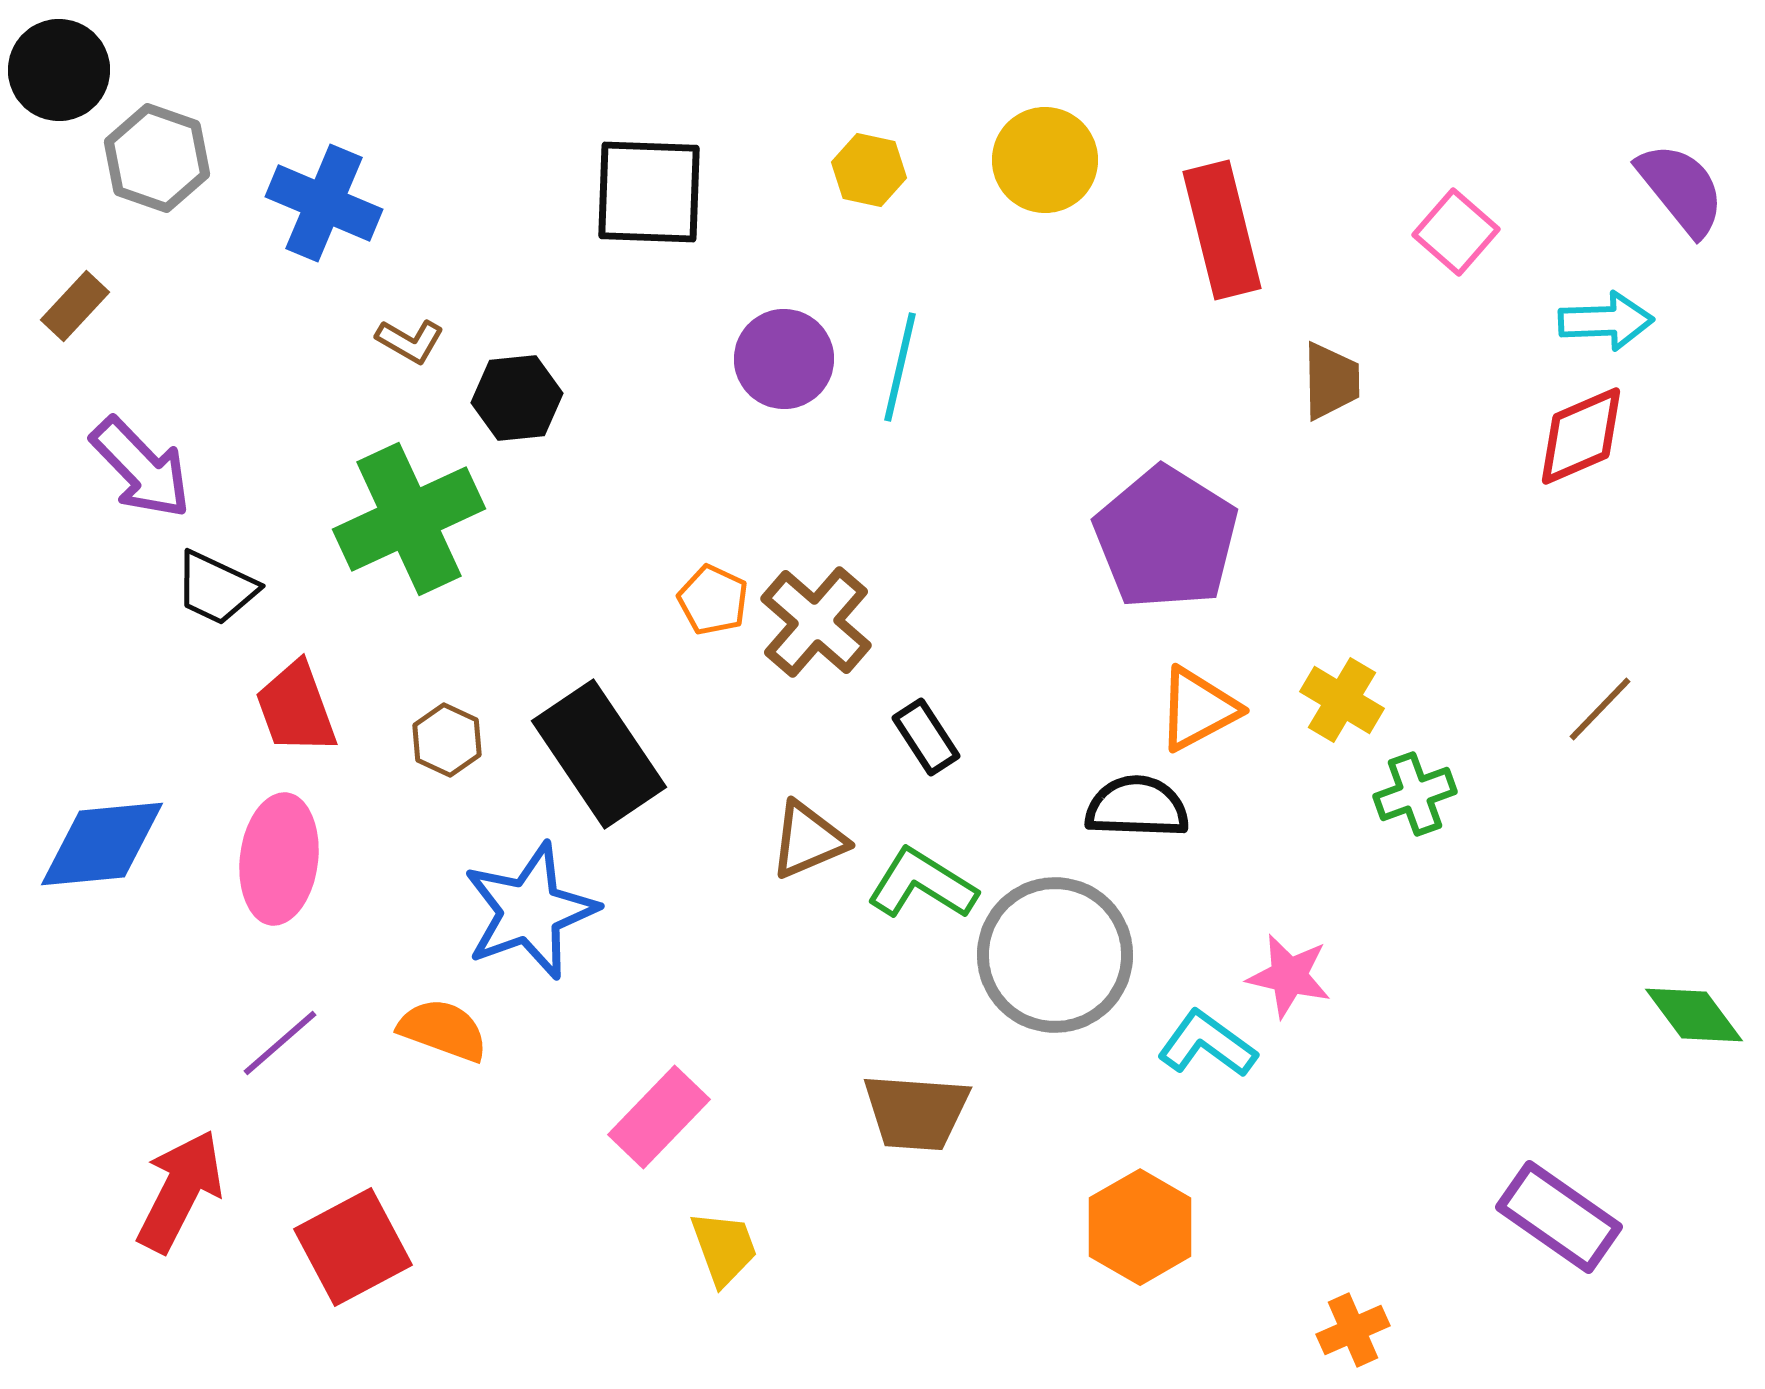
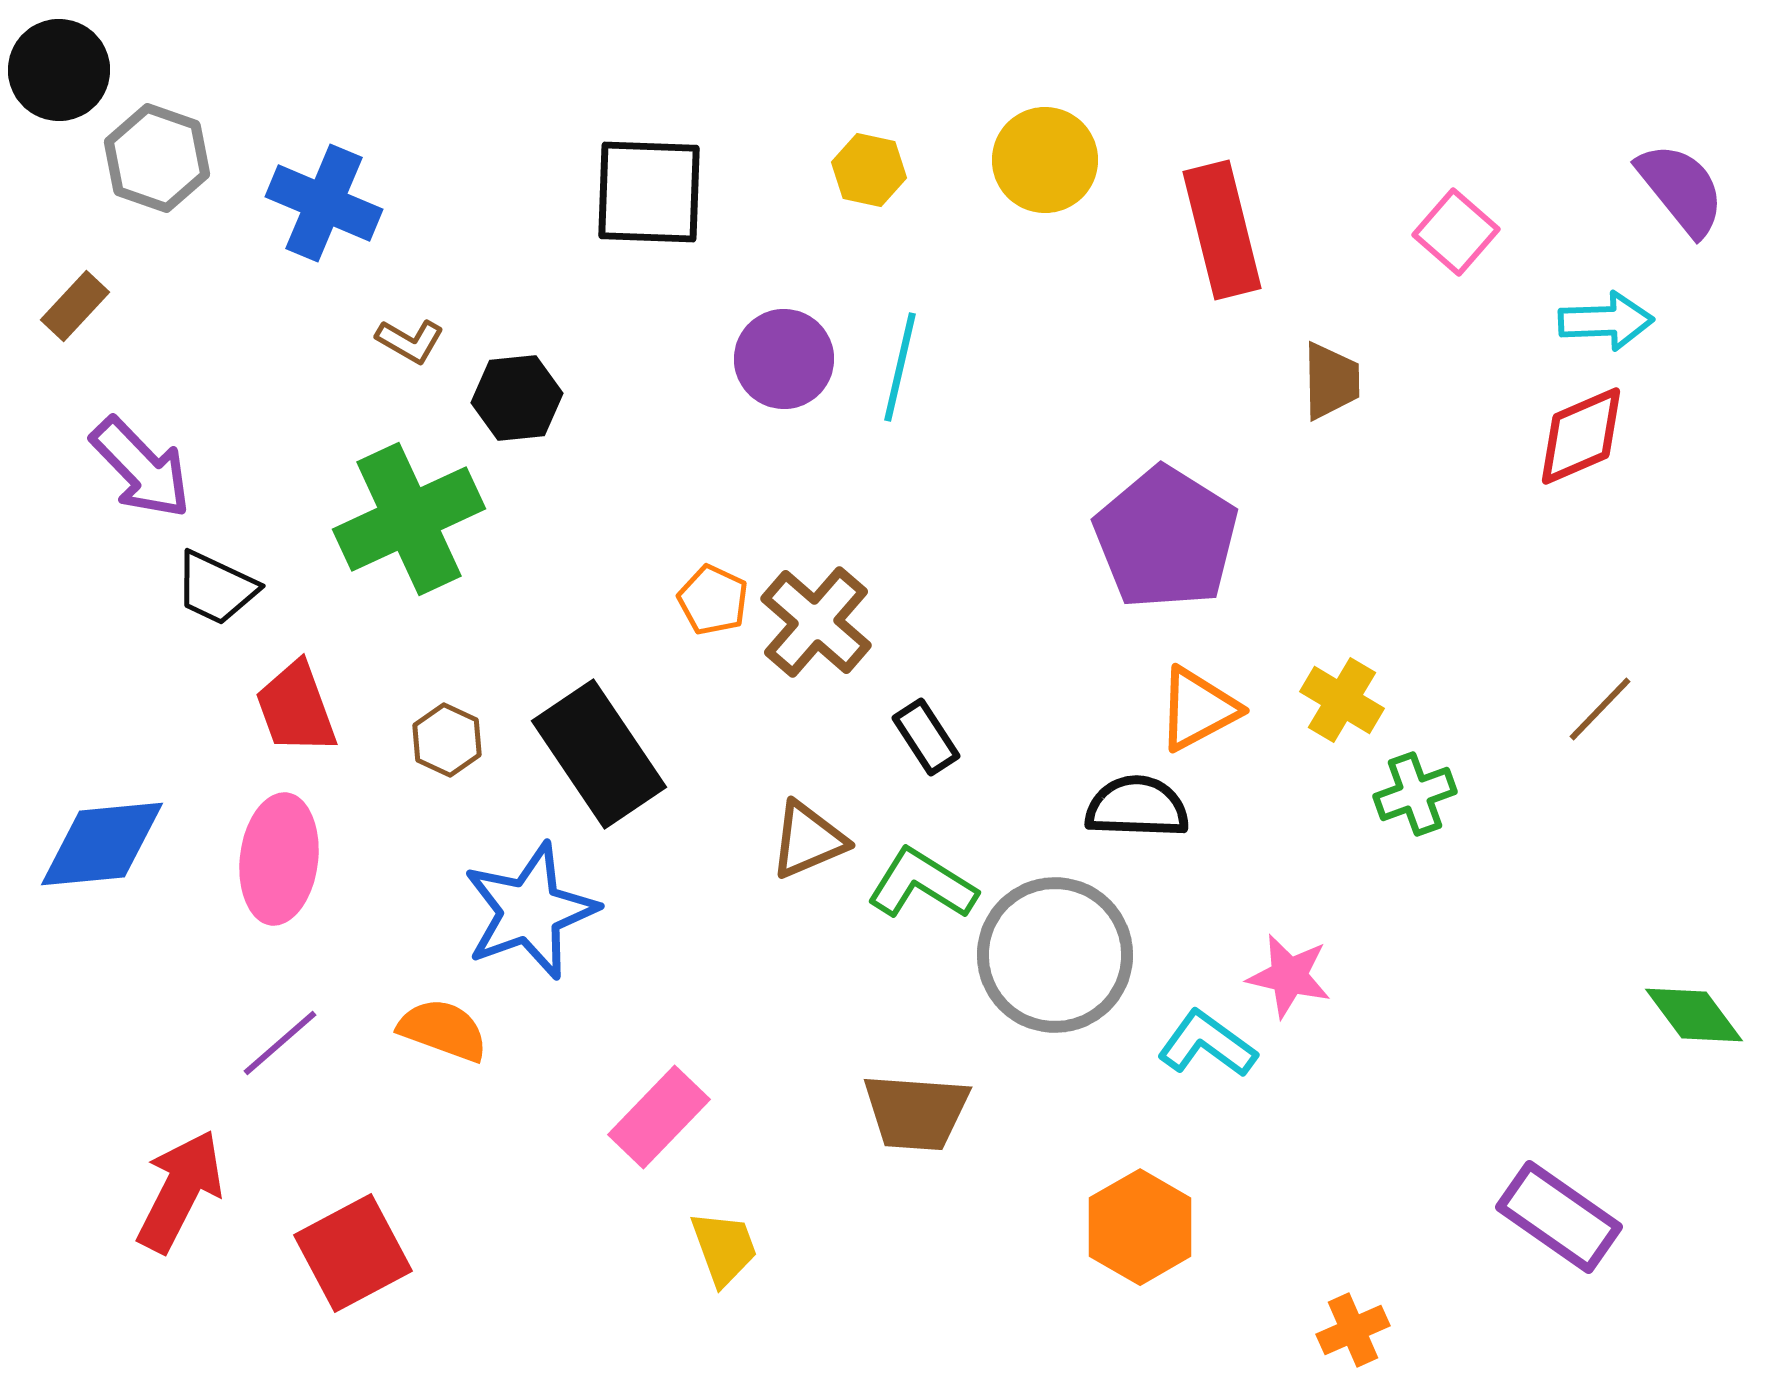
red square at (353, 1247): moved 6 px down
